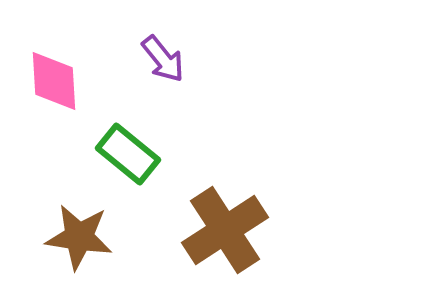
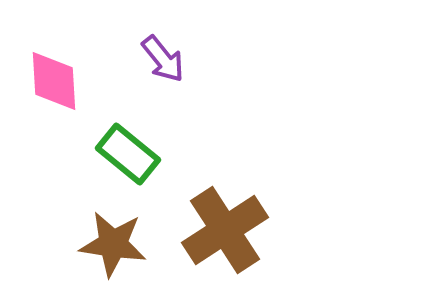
brown star: moved 34 px right, 7 px down
